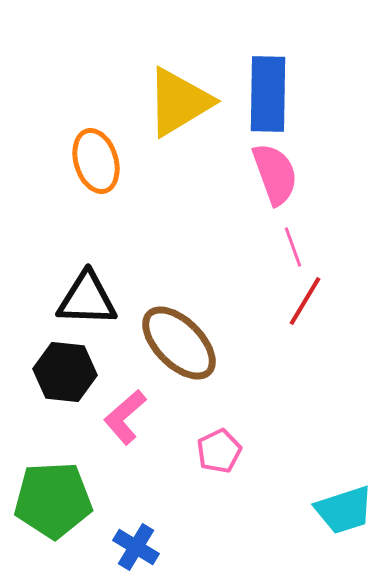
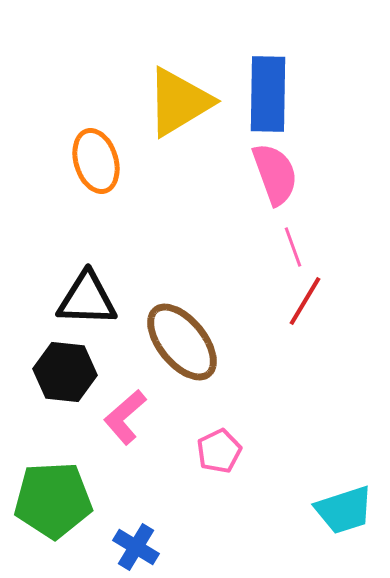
brown ellipse: moved 3 px right, 1 px up; rotated 6 degrees clockwise
